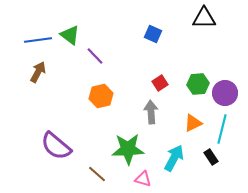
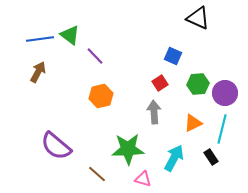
black triangle: moved 6 px left; rotated 25 degrees clockwise
blue square: moved 20 px right, 22 px down
blue line: moved 2 px right, 1 px up
gray arrow: moved 3 px right
